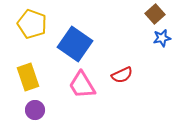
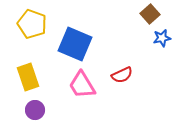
brown square: moved 5 px left
blue square: rotated 12 degrees counterclockwise
